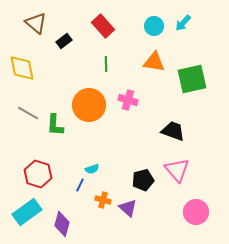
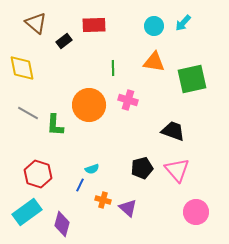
red rectangle: moved 9 px left, 1 px up; rotated 50 degrees counterclockwise
green line: moved 7 px right, 4 px down
black pentagon: moved 1 px left, 12 px up
